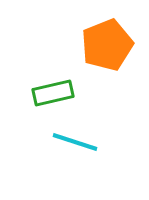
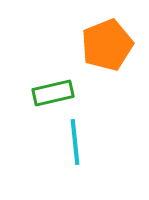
cyan line: rotated 66 degrees clockwise
